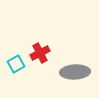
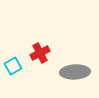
cyan square: moved 3 px left, 2 px down
